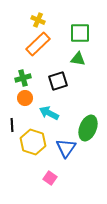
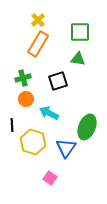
yellow cross: rotated 24 degrees clockwise
green square: moved 1 px up
orange rectangle: rotated 15 degrees counterclockwise
orange circle: moved 1 px right, 1 px down
green ellipse: moved 1 px left, 1 px up
